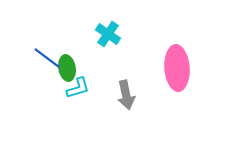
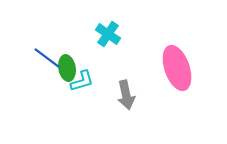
pink ellipse: rotated 15 degrees counterclockwise
cyan L-shape: moved 4 px right, 7 px up
